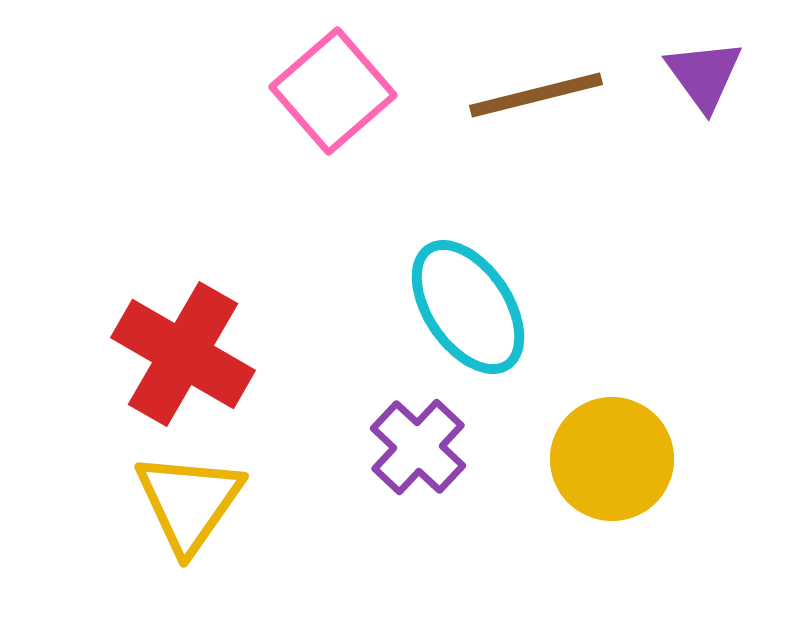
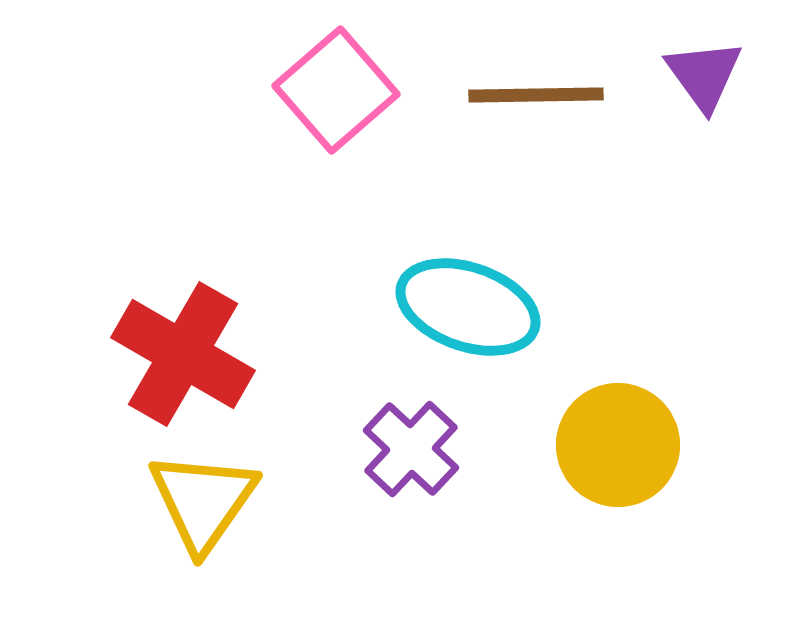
pink square: moved 3 px right, 1 px up
brown line: rotated 13 degrees clockwise
cyan ellipse: rotated 37 degrees counterclockwise
purple cross: moved 7 px left, 2 px down
yellow circle: moved 6 px right, 14 px up
yellow triangle: moved 14 px right, 1 px up
